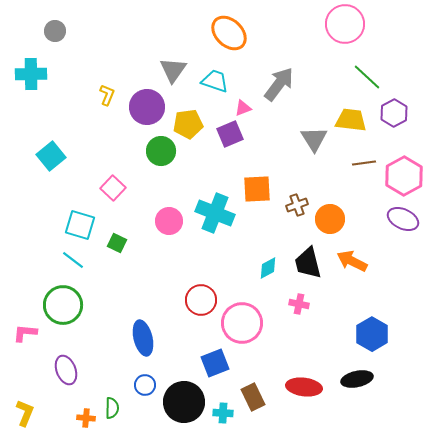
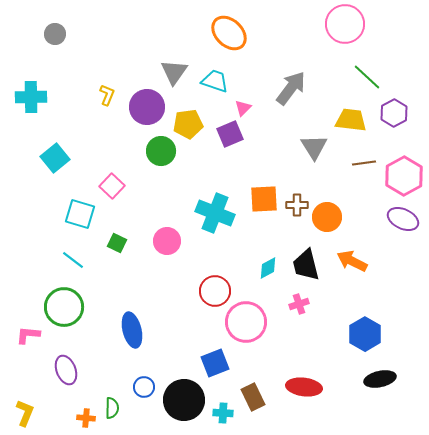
gray circle at (55, 31): moved 3 px down
gray triangle at (173, 70): moved 1 px right, 2 px down
cyan cross at (31, 74): moved 23 px down
gray arrow at (279, 84): moved 12 px right, 4 px down
pink triangle at (243, 108): rotated 24 degrees counterclockwise
gray triangle at (314, 139): moved 8 px down
cyan square at (51, 156): moved 4 px right, 2 px down
pink square at (113, 188): moved 1 px left, 2 px up
orange square at (257, 189): moved 7 px right, 10 px down
brown cross at (297, 205): rotated 20 degrees clockwise
orange circle at (330, 219): moved 3 px left, 2 px up
pink circle at (169, 221): moved 2 px left, 20 px down
cyan square at (80, 225): moved 11 px up
black trapezoid at (308, 263): moved 2 px left, 2 px down
red circle at (201, 300): moved 14 px right, 9 px up
pink cross at (299, 304): rotated 30 degrees counterclockwise
green circle at (63, 305): moved 1 px right, 2 px down
pink circle at (242, 323): moved 4 px right, 1 px up
pink L-shape at (25, 333): moved 3 px right, 2 px down
blue hexagon at (372, 334): moved 7 px left
blue ellipse at (143, 338): moved 11 px left, 8 px up
black ellipse at (357, 379): moved 23 px right
blue circle at (145, 385): moved 1 px left, 2 px down
black circle at (184, 402): moved 2 px up
